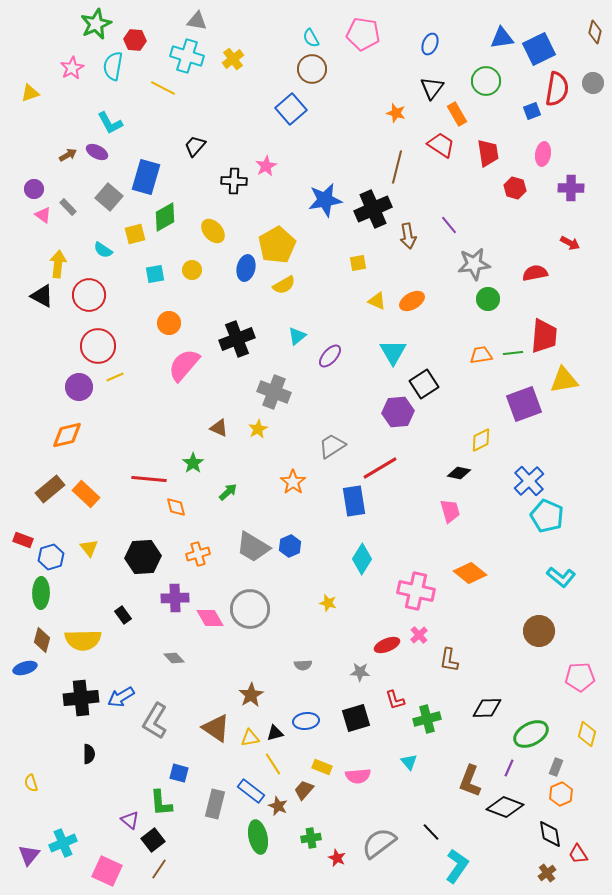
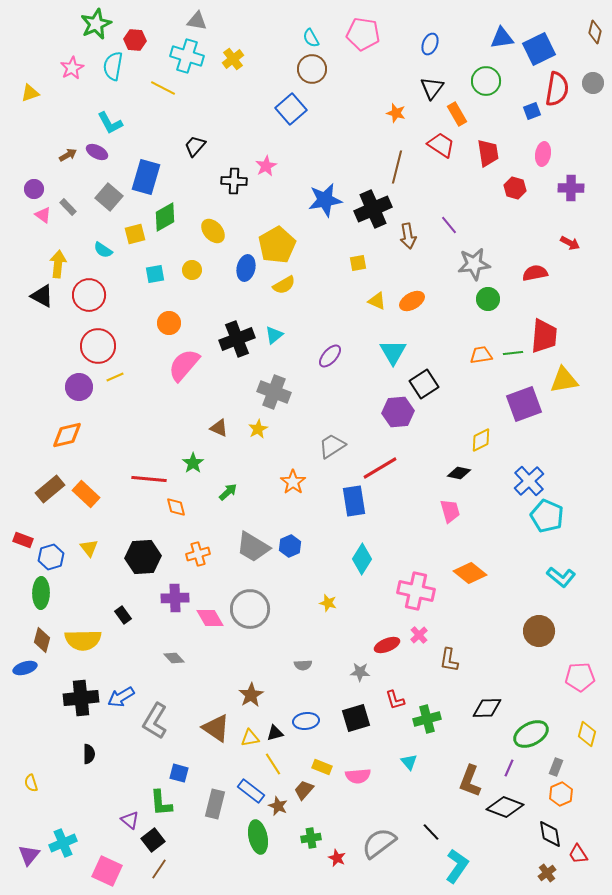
cyan triangle at (297, 336): moved 23 px left, 1 px up
